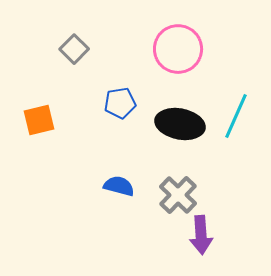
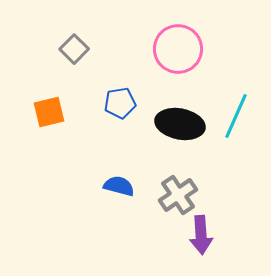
orange square: moved 10 px right, 8 px up
gray cross: rotated 12 degrees clockwise
